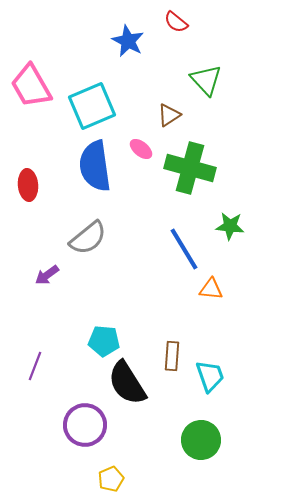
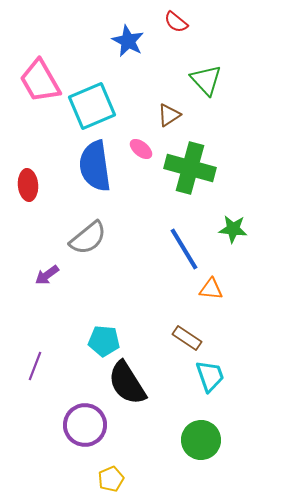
pink trapezoid: moved 9 px right, 5 px up
green star: moved 3 px right, 3 px down
brown rectangle: moved 15 px right, 18 px up; rotated 60 degrees counterclockwise
